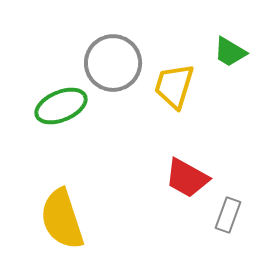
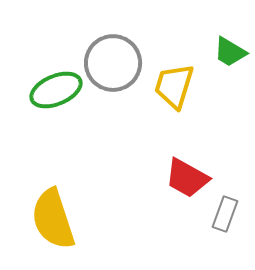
green ellipse: moved 5 px left, 16 px up
gray rectangle: moved 3 px left, 1 px up
yellow semicircle: moved 9 px left
